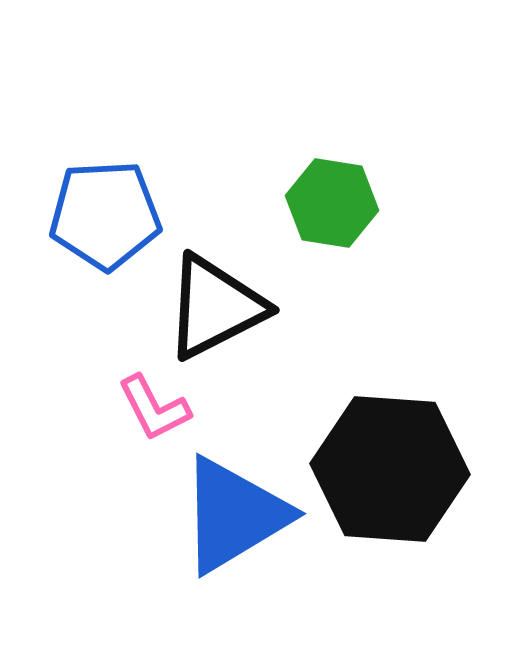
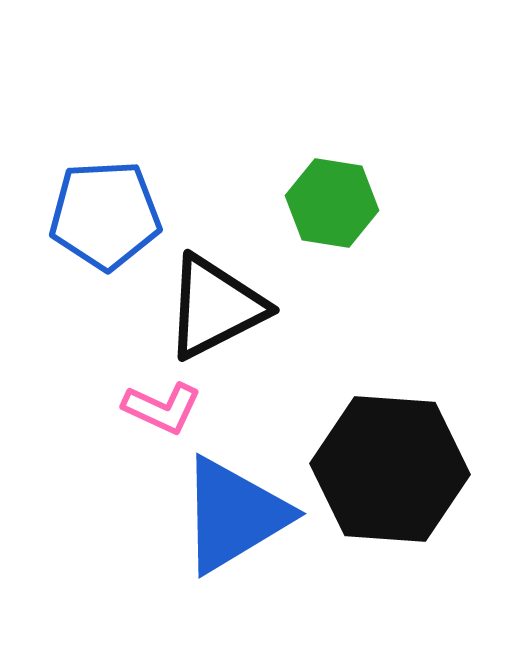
pink L-shape: moved 8 px right; rotated 38 degrees counterclockwise
